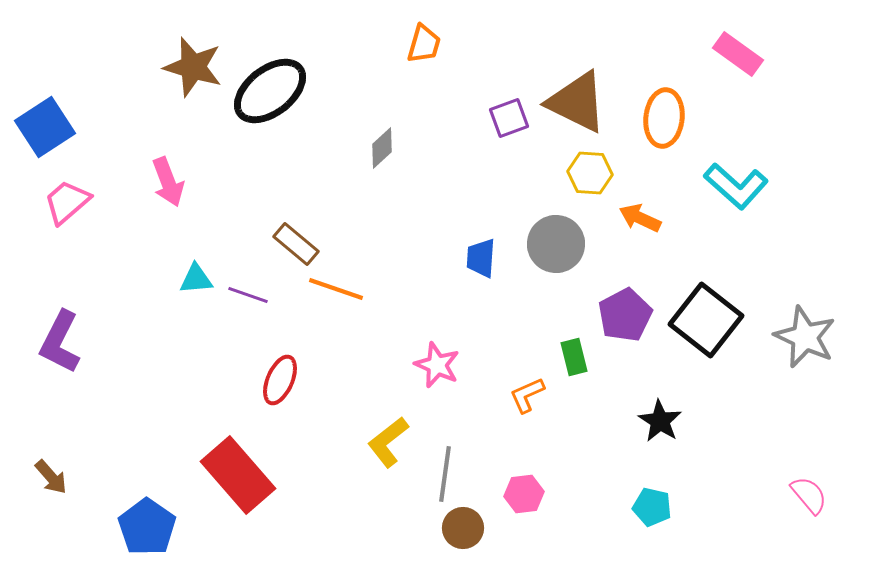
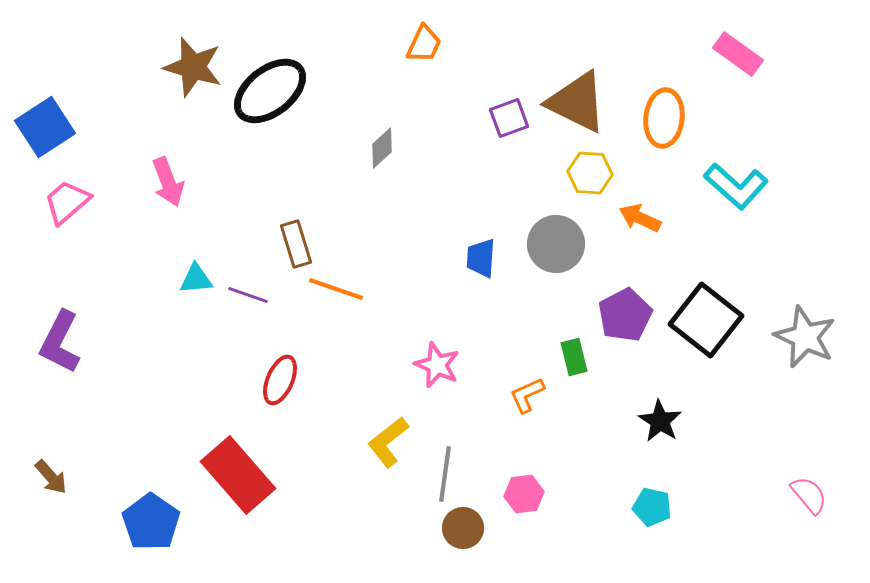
orange trapezoid: rotated 9 degrees clockwise
brown rectangle: rotated 33 degrees clockwise
blue pentagon: moved 4 px right, 5 px up
